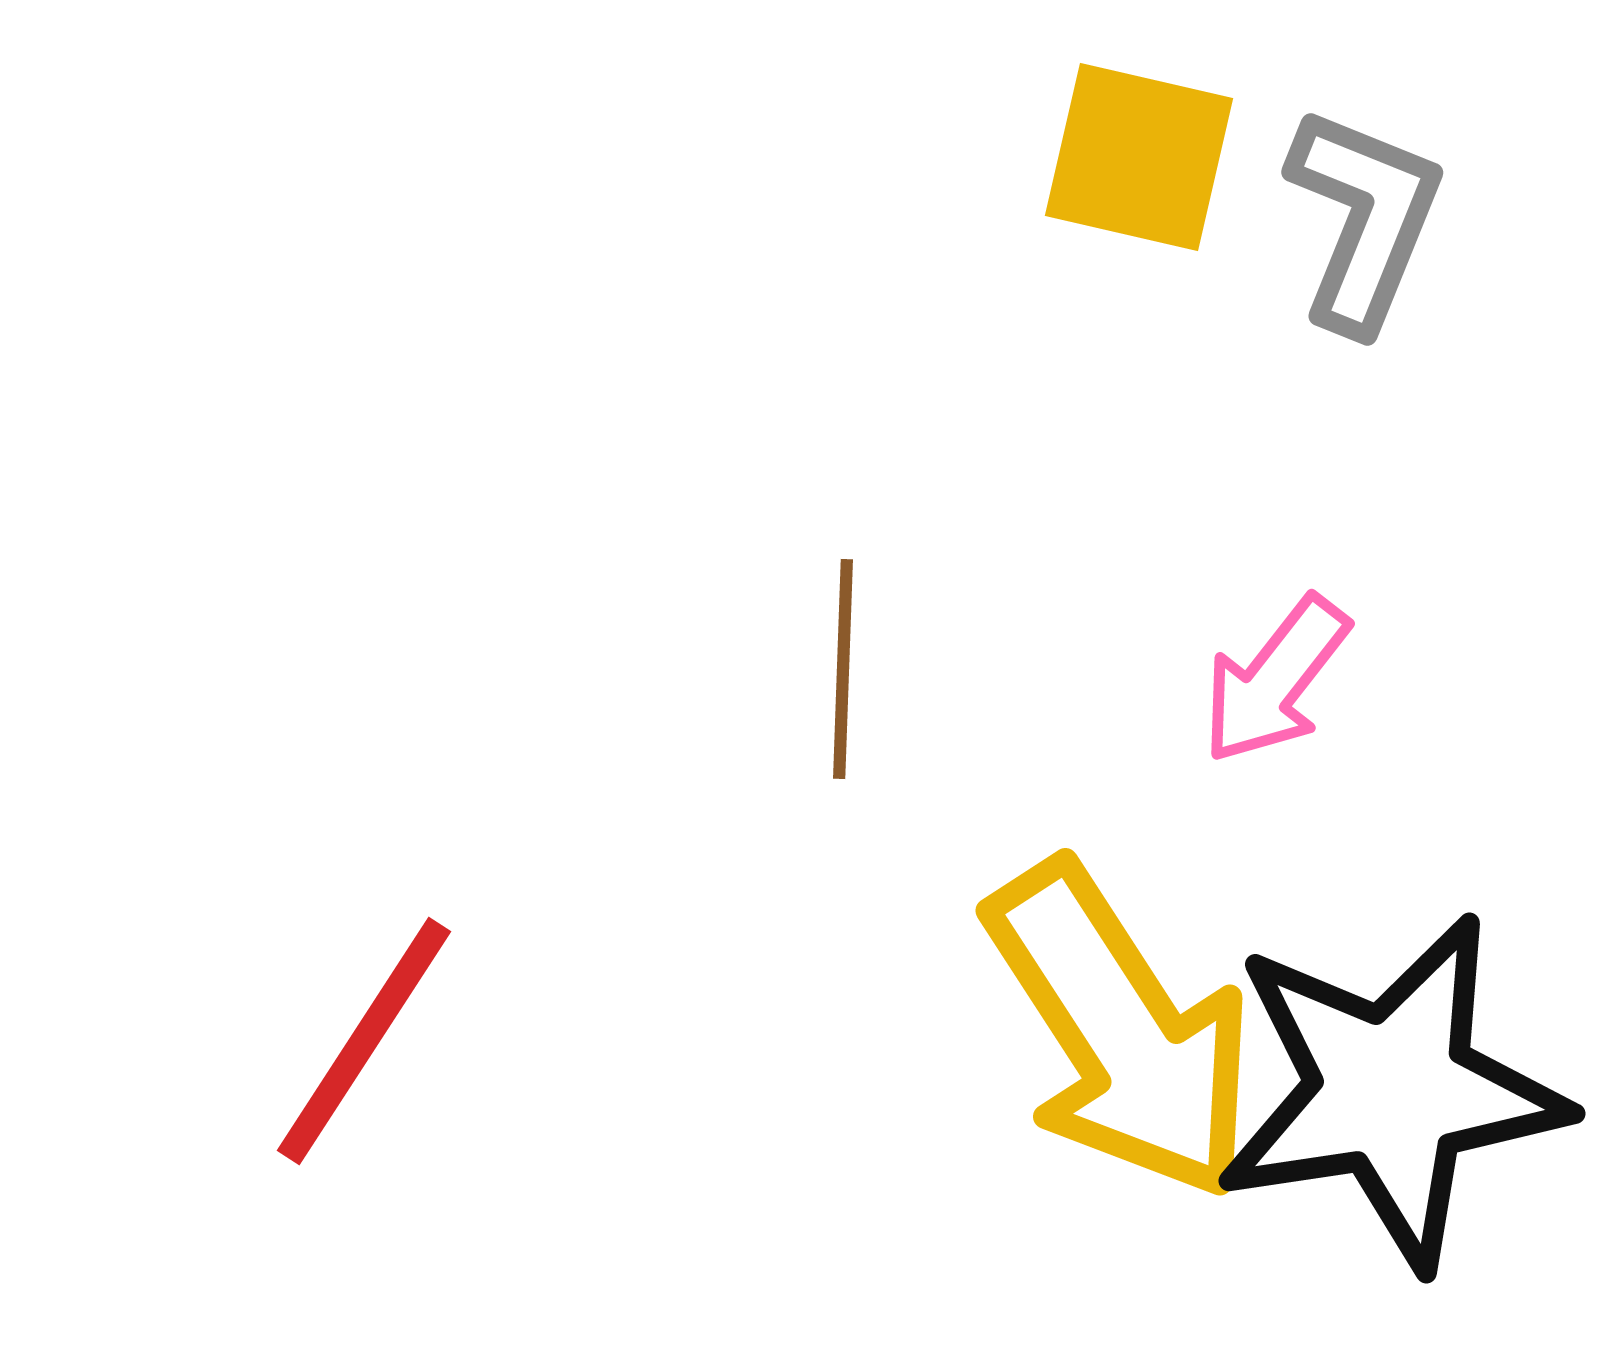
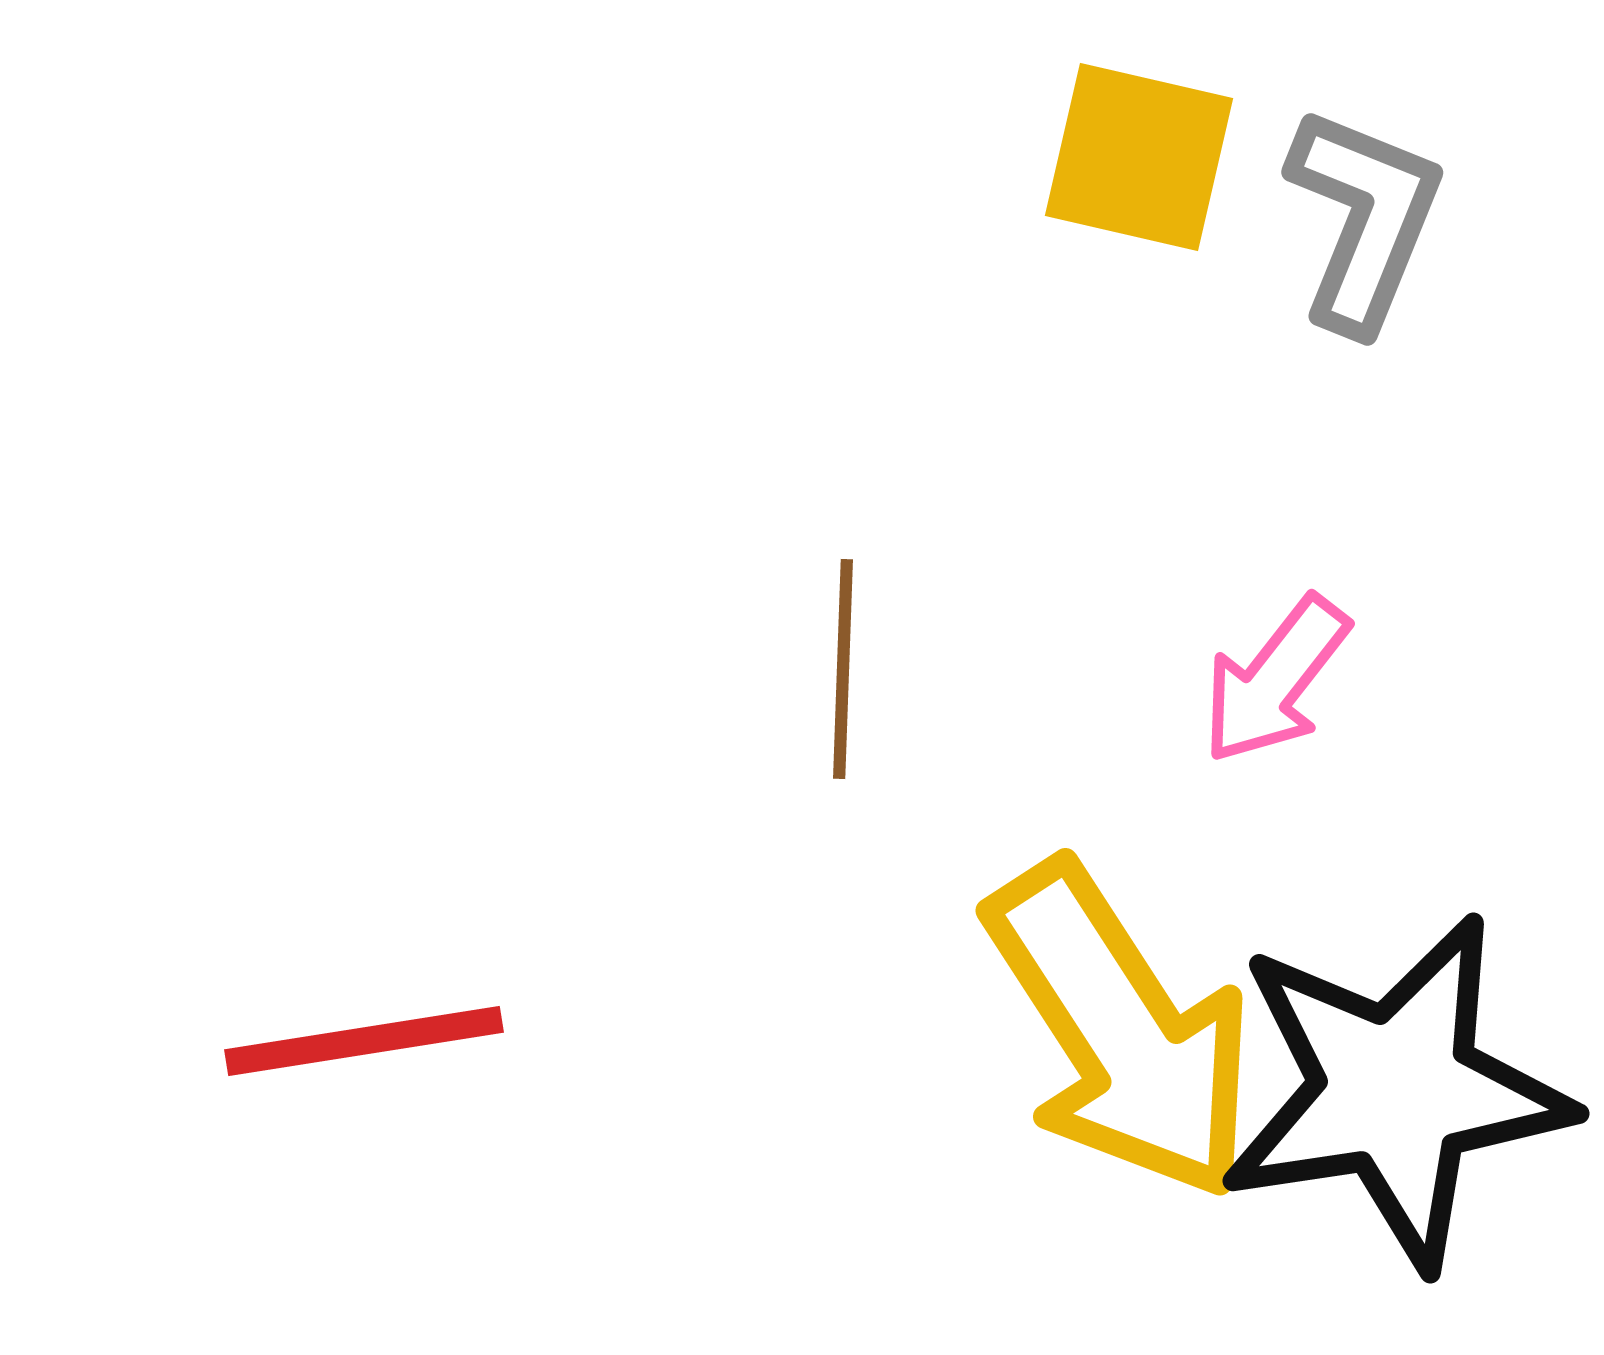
red line: rotated 48 degrees clockwise
black star: moved 4 px right
